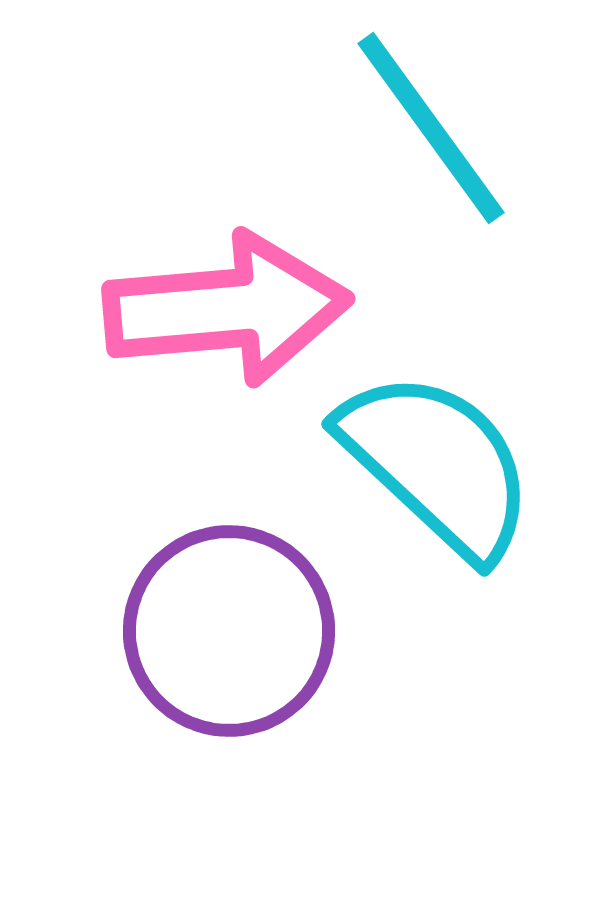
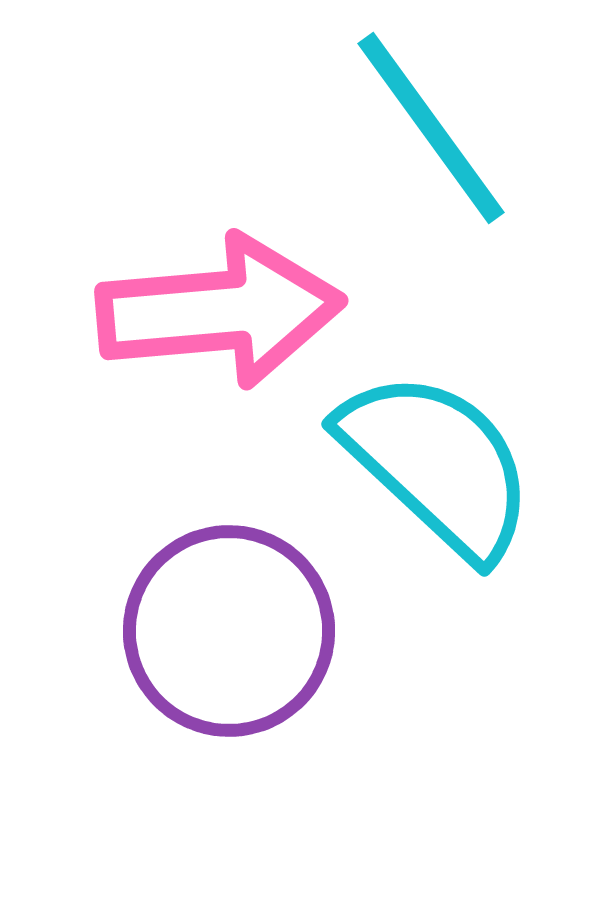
pink arrow: moved 7 px left, 2 px down
